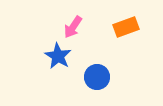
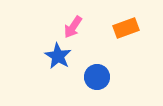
orange rectangle: moved 1 px down
